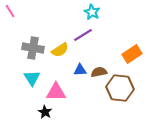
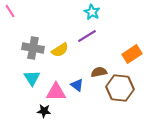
purple line: moved 4 px right, 1 px down
blue triangle: moved 3 px left, 15 px down; rotated 40 degrees clockwise
black star: moved 1 px left, 1 px up; rotated 24 degrees counterclockwise
